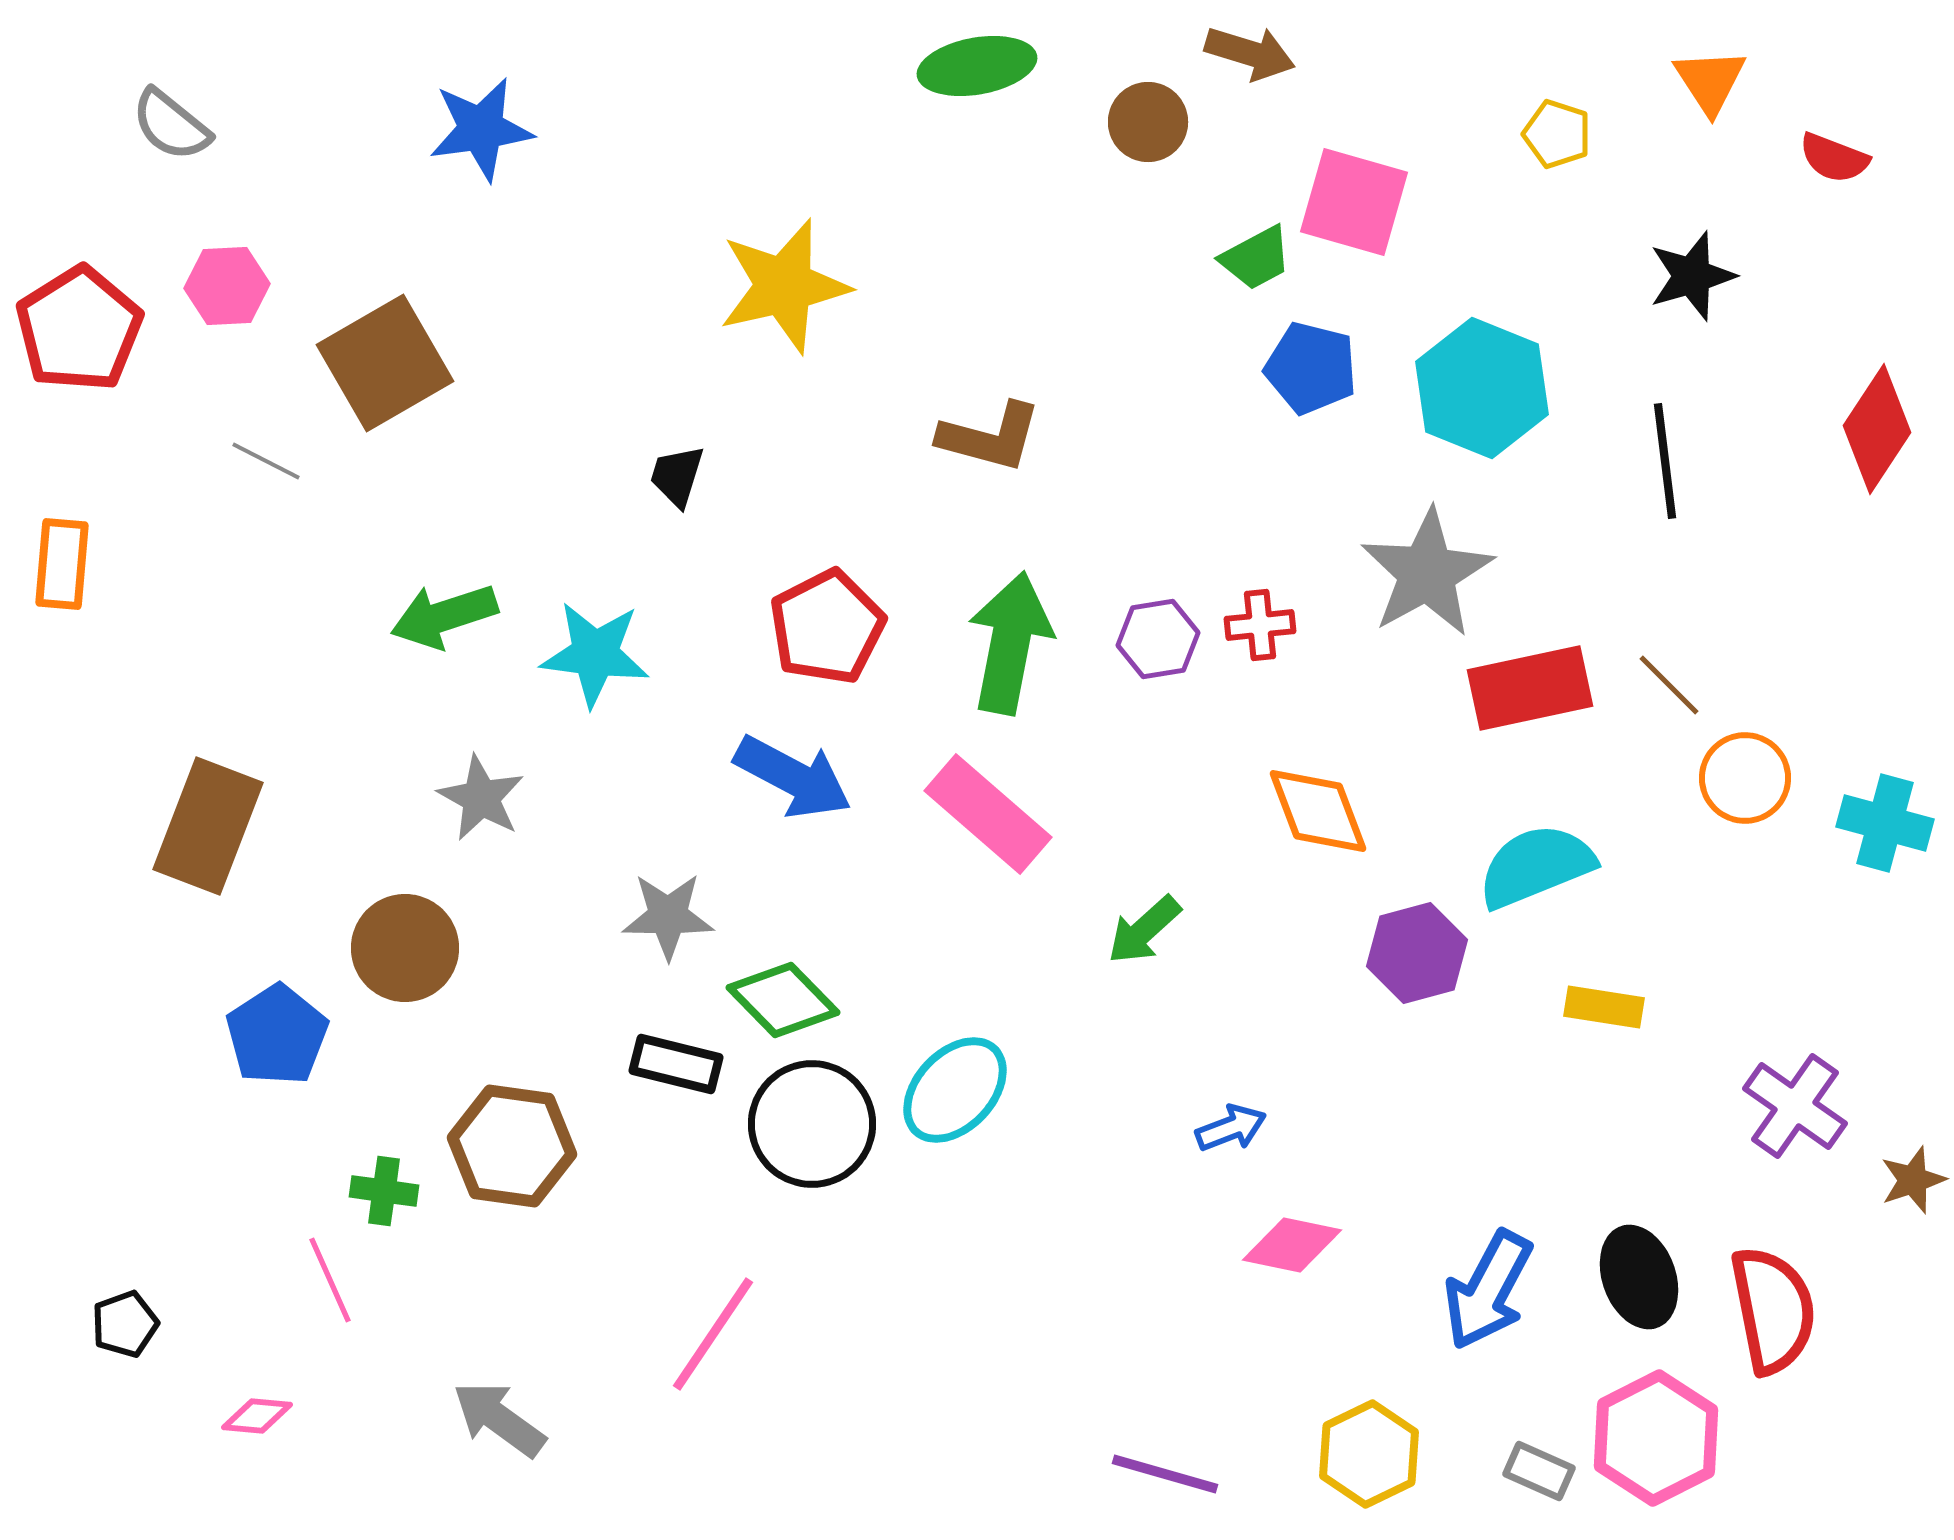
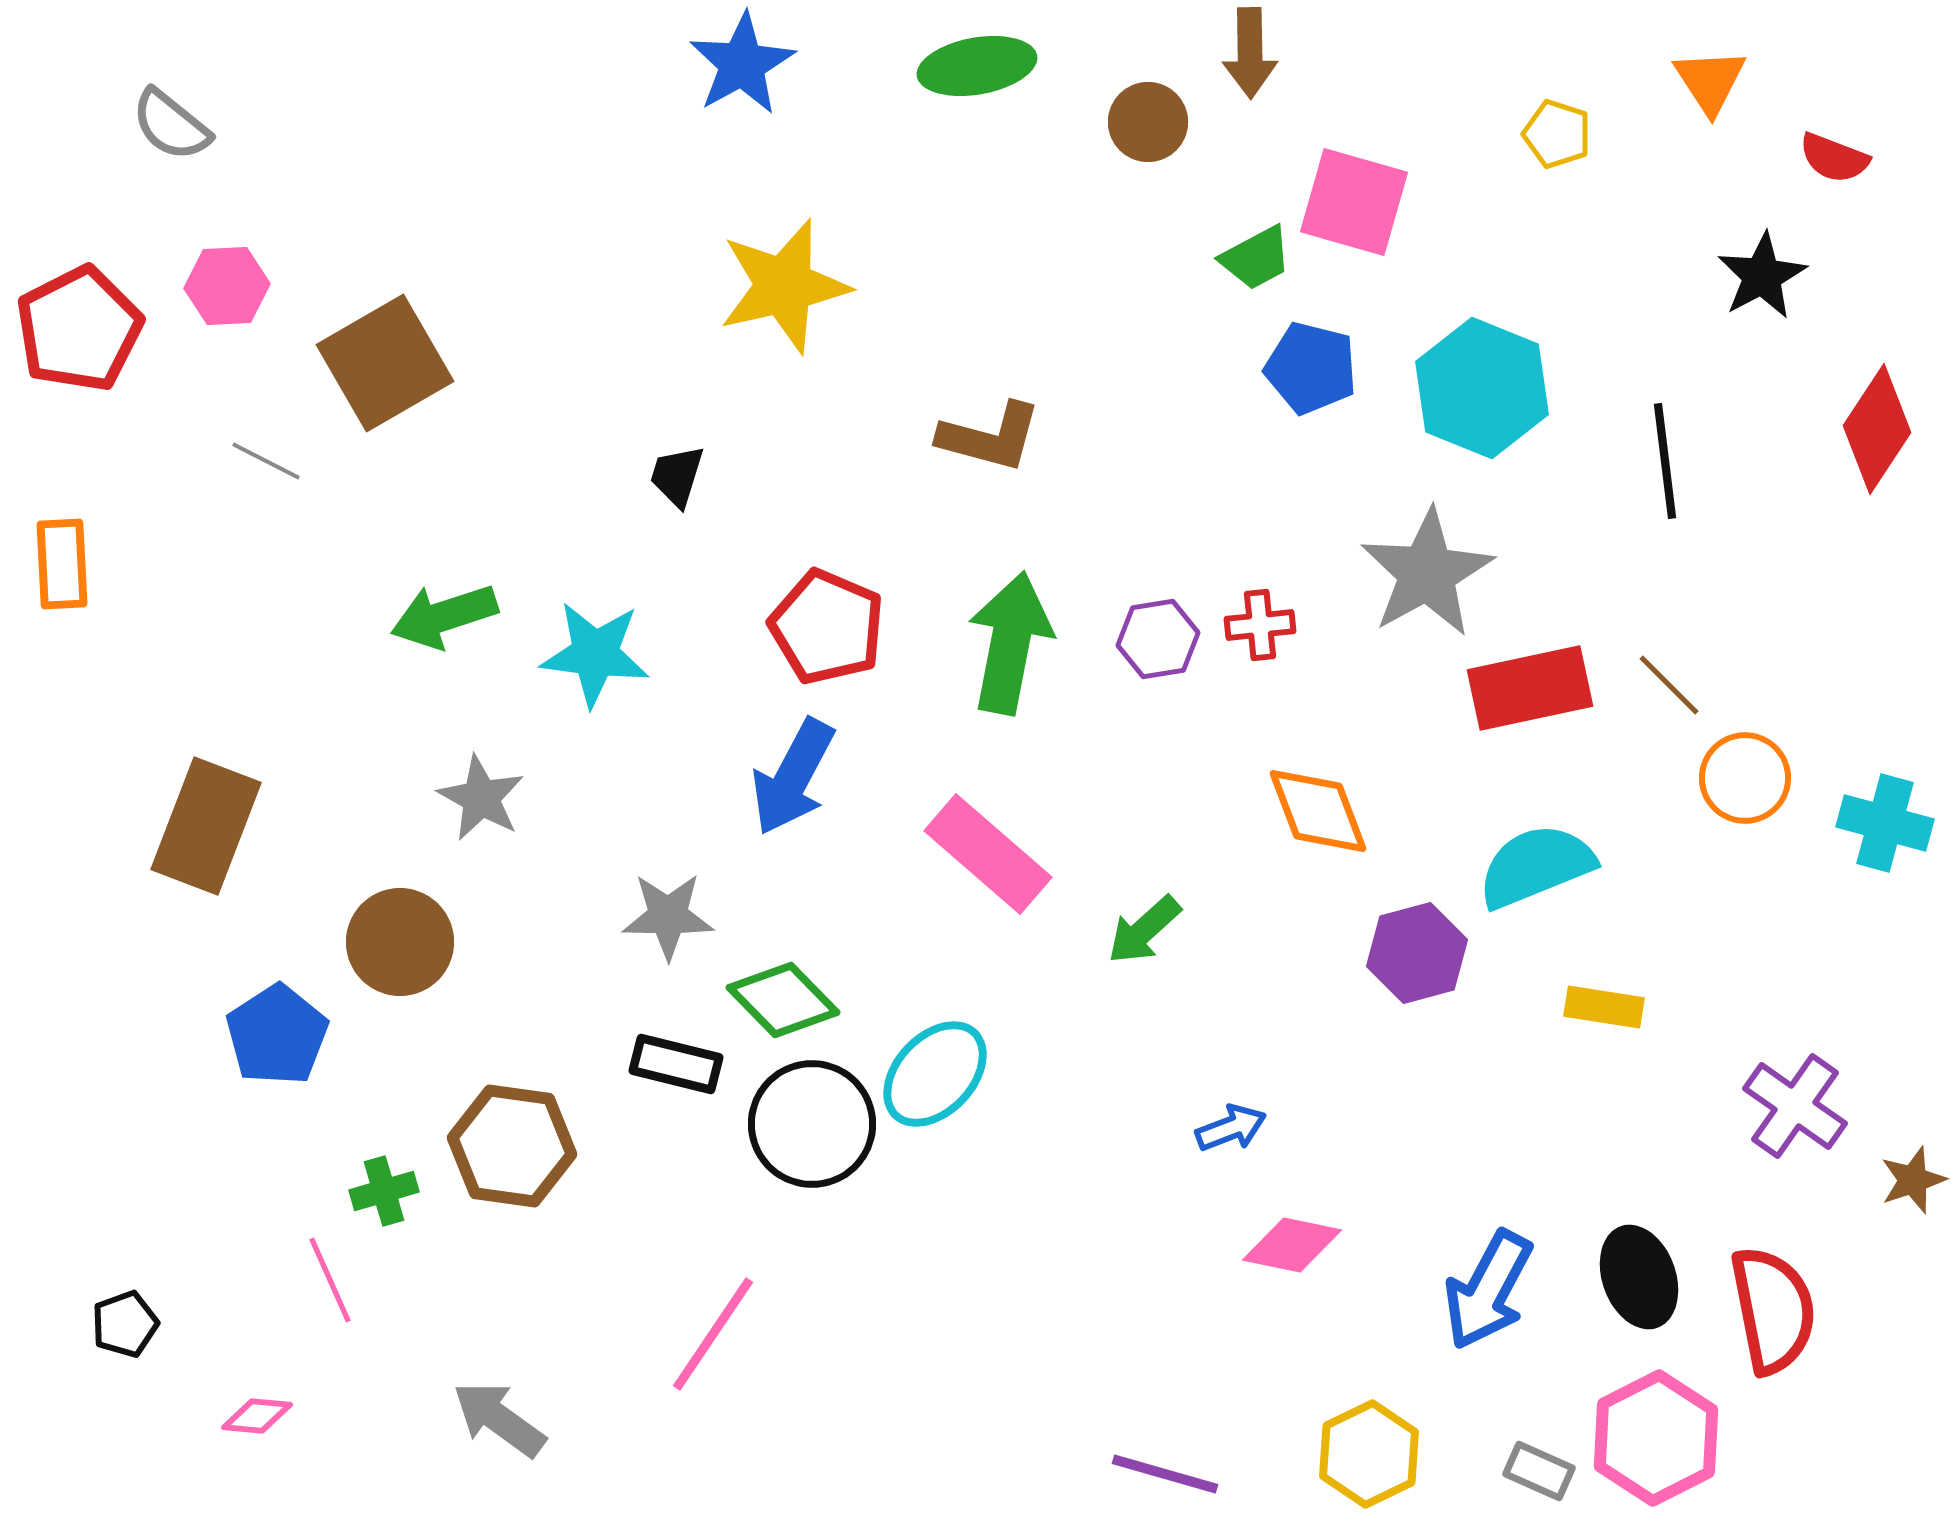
brown arrow at (1250, 53): rotated 72 degrees clockwise
blue star at (481, 129): moved 261 px right, 65 px up; rotated 21 degrees counterclockwise
black star at (1692, 276): moved 70 px right; rotated 12 degrees counterclockwise
red pentagon at (79, 329): rotated 5 degrees clockwise
orange rectangle at (62, 564): rotated 8 degrees counterclockwise
red pentagon at (827, 627): rotated 22 degrees counterclockwise
blue arrow at (793, 777): rotated 90 degrees clockwise
pink rectangle at (988, 814): moved 40 px down
brown rectangle at (208, 826): moved 2 px left
brown circle at (405, 948): moved 5 px left, 6 px up
cyan ellipse at (955, 1090): moved 20 px left, 16 px up
green cross at (384, 1191): rotated 24 degrees counterclockwise
